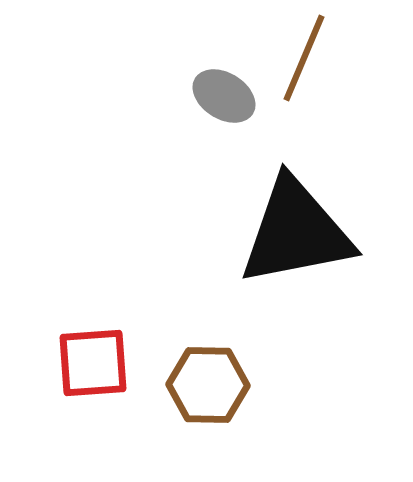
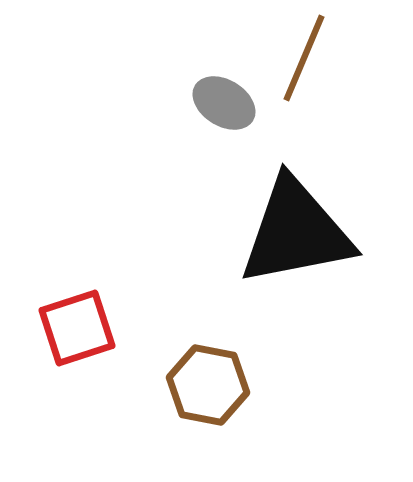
gray ellipse: moved 7 px down
red square: moved 16 px left, 35 px up; rotated 14 degrees counterclockwise
brown hexagon: rotated 10 degrees clockwise
